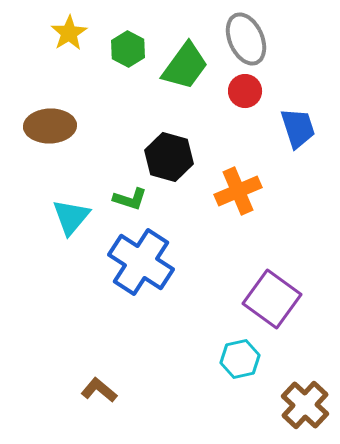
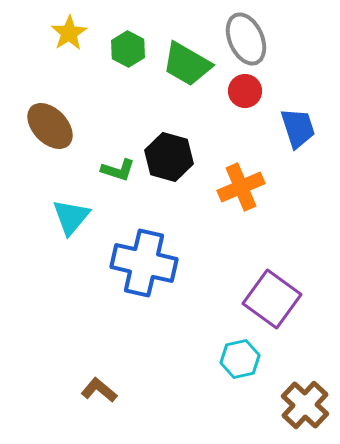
green trapezoid: moved 2 px right, 2 px up; rotated 84 degrees clockwise
brown ellipse: rotated 48 degrees clockwise
orange cross: moved 3 px right, 4 px up
green L-shape: moved 12 px left, 29 px up
blue cross: moved 3 px right, 1 px down; rotated 20 degrees counterclockwise
